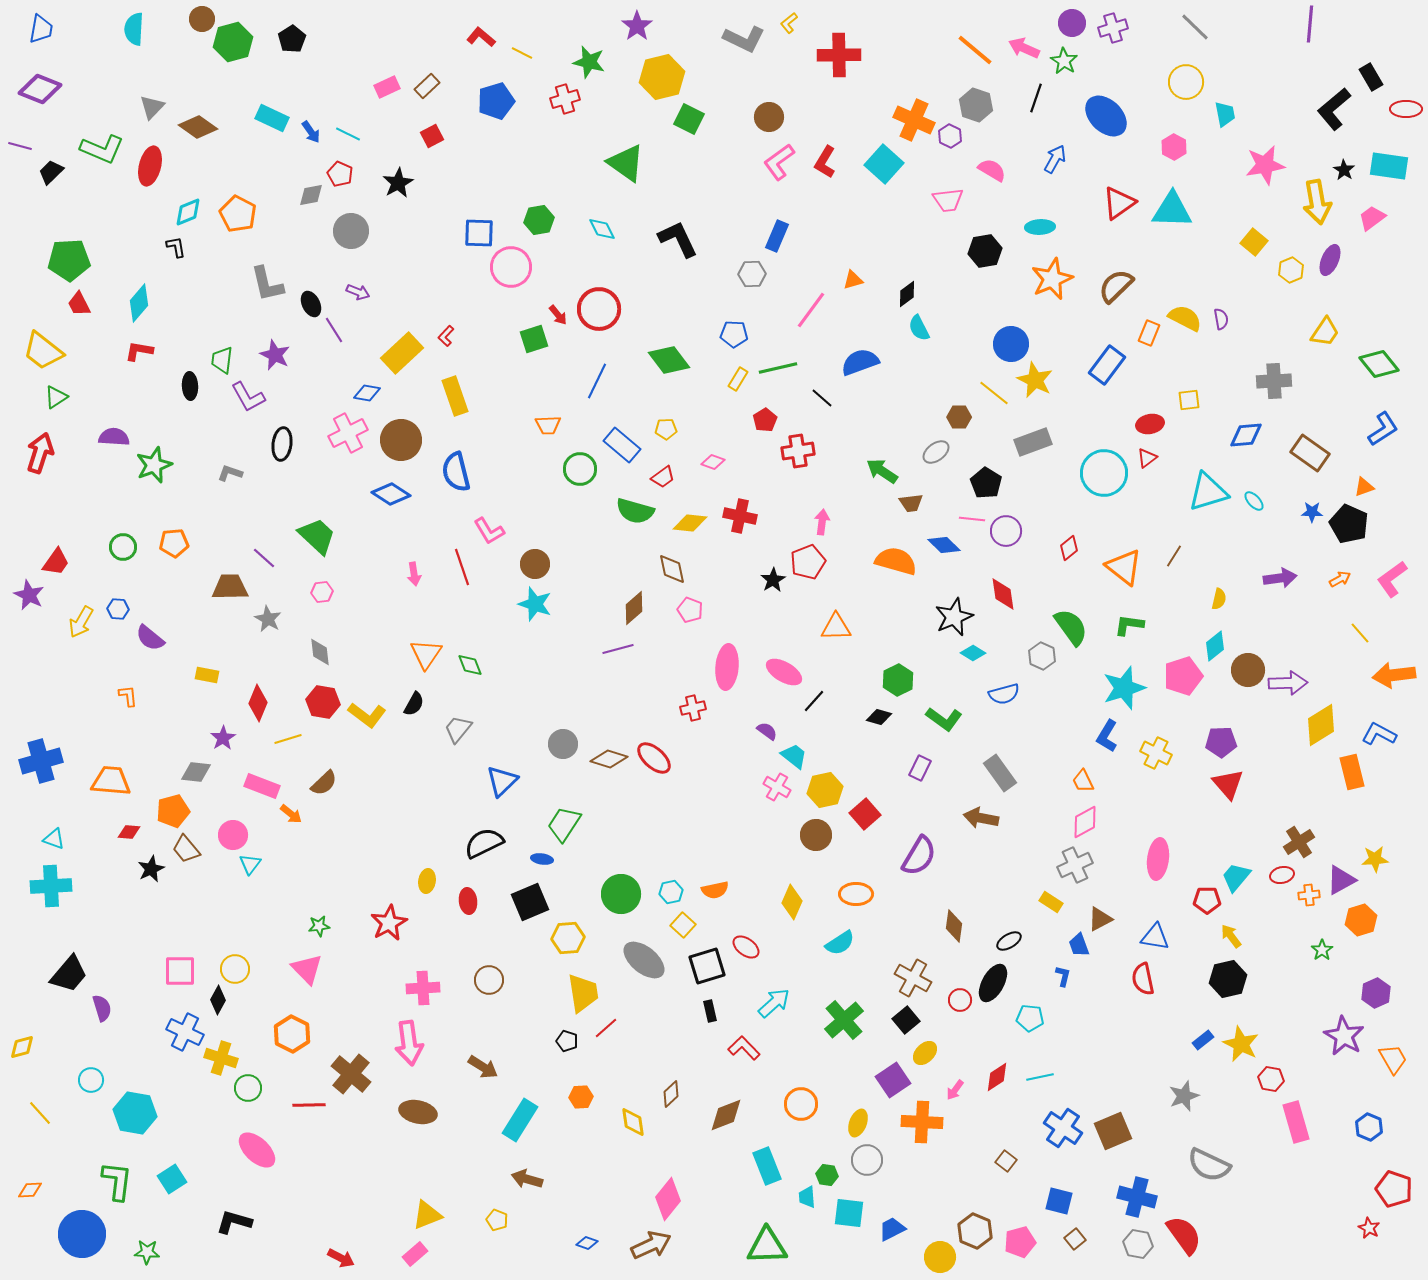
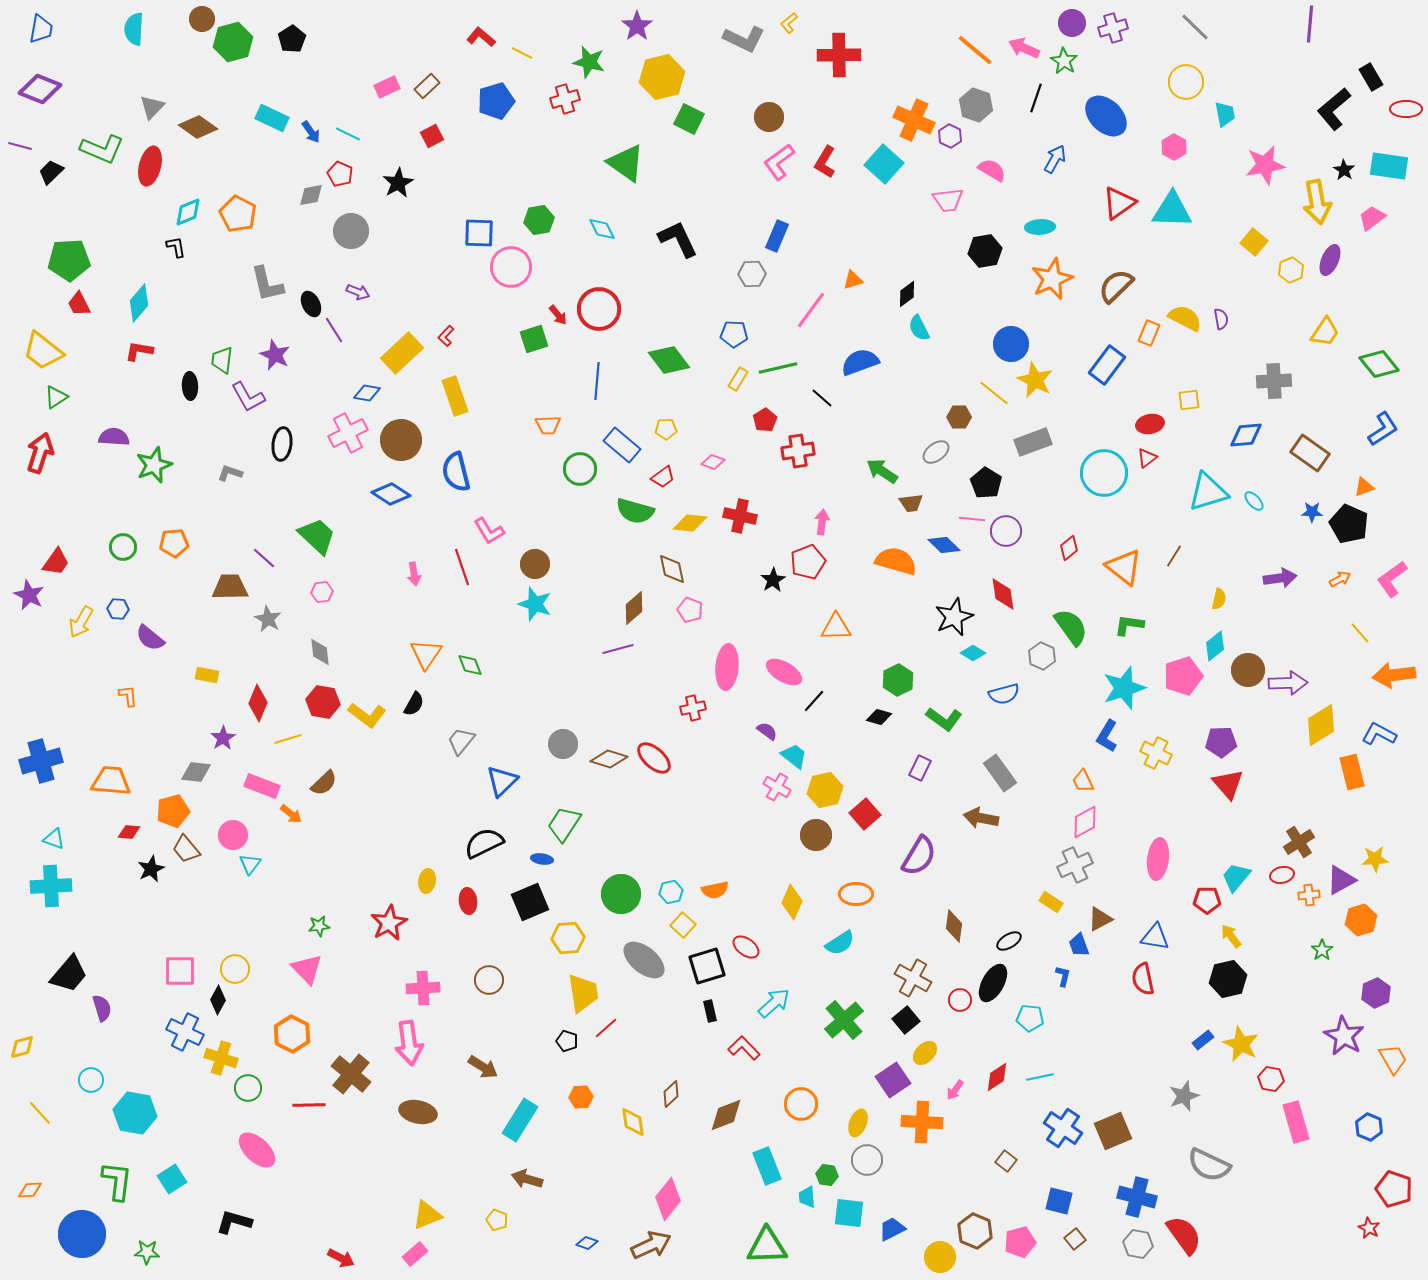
blue line at (597, 381): rotated 21 degrees counterclockwise
gray trapezoid at (458, 729): moved 3 px right, 12 px down
